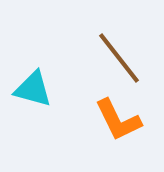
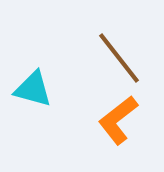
orange L-shape: rotated 78 degrees clockwise
